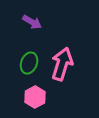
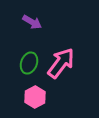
pink arrow: moved 1 px left, 1 px up; rotated 20 degrees clockwise
